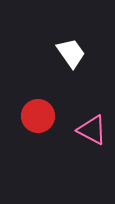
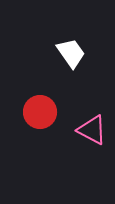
red circle: moved 2 px right, 4 px up
